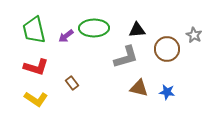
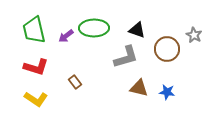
black triangle: rotated 24 degrees clockwise
brown rectangle: moved 3 px right, 1 px up
